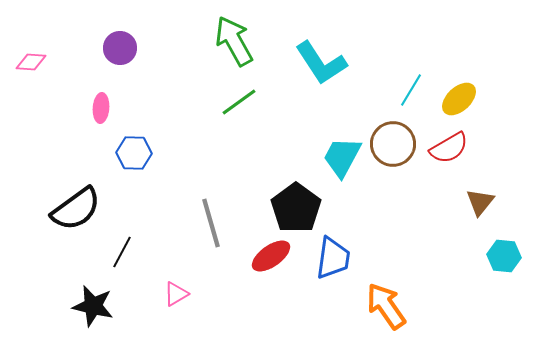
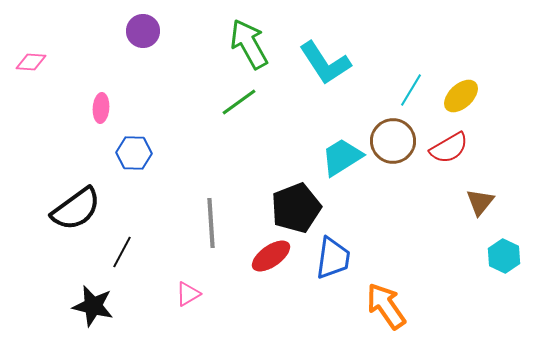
green arrow: moved 15 px right, 3 px down
purple circle: moved 23 px right, 17 px up
cyan L-shape: moved 4 px right
yellow ellipse: moved 2 px right, 3 px up
brown circle: moved 3 px up
cyan trapezoid: rotated 30 degrees clockwise
black pentagon: rotated 15 degrees clockwise
gray line: rotated 12 degrees clockwise
cyan hexagon: rotated 20 degrees clockwise
pink triangle: moved 12 px right
